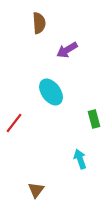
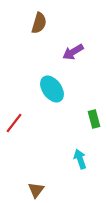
brown semicircle: rotated 20 degrees clockwise
purple arrow: moved 6 px right, 2 px down
cyan ellipse: moved 1 px right, 3 px up
